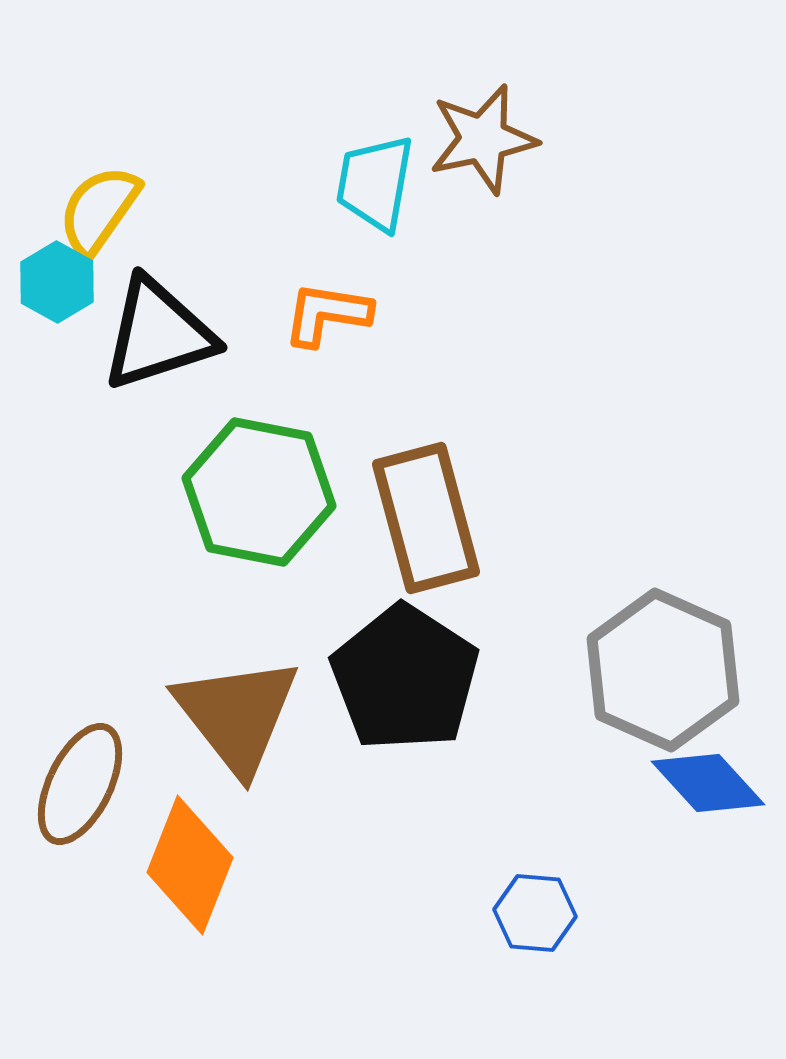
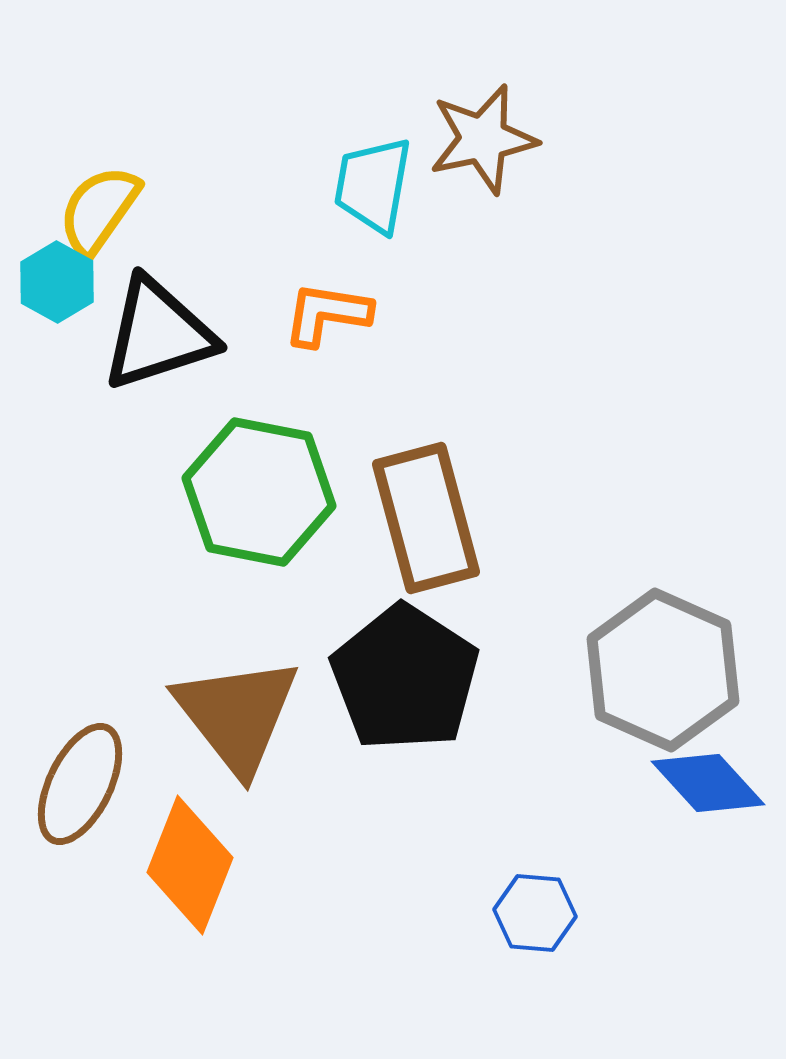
cyan trapezoid: moved 2 px left, 2 px down
